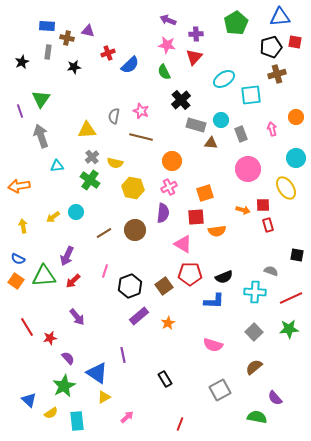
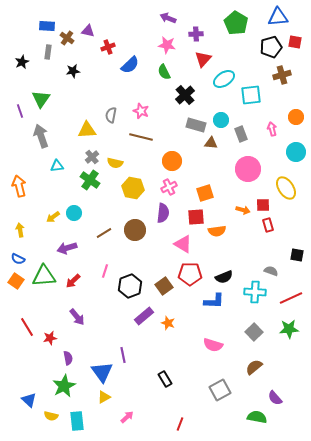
blue triangle at (280, 17): moved 2 px left
purple arrow at (168, 20): moved 2 px up
green pentagon at (236, 23): rotated 10 degrees counterclockwise
brown cross at (67, 38): rotated 24 degrees clockwise
red cross at (108, 53): moved 6 px up
red triangle at (194, 57): moved 9 px right, 2 px down
black star at (74, 67): moved 1 px left, 4 px down
brown cross at (277, 74): moved 5 px right, 1 px down
black cross at (181, 100): moved 4 px right, 5 px up
gray semicircle at (114, 116): moved 3 px left, 1 px up
cyan circle at (296, 158): moved 6 px up
orange arrow at (19, 186): rotated 85 degrees clockwise
cyan circle at (76, 212): moved 2 px left, 1 px down
yellow arrow at (23, 226): moved 3 px left, 4 px down
purple arrow at (67, 256): moved 8 px up; rotated 48 degrees clockwise
purple rectangle at (139, 316): moved 5 px right
orange star at (168, 323): rotated 24 degrees counterclockwise
purple semicircle at (68, 358): rotated 32 degrees clockwise
blue triangle at (97, 373): moved 5 px right, 1 px up; rotated 20 degrees clockwise
yellow semicircle at (51, 413): moved 3 px down; rotated 48 degrees clockwise
